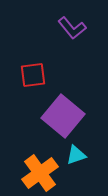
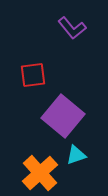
orange cross: rotated 6 degrees counterclockwise
